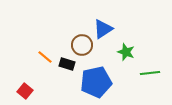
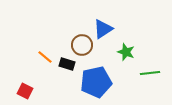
red square: rotated 14 degrees counterclockwise
